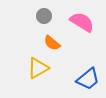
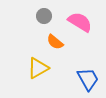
pink semicircle: moved 2 px left
orange semicircle: moved 3 px right, 1 px up
blue trapezoid: rotated 80 degrees counterclockwise
